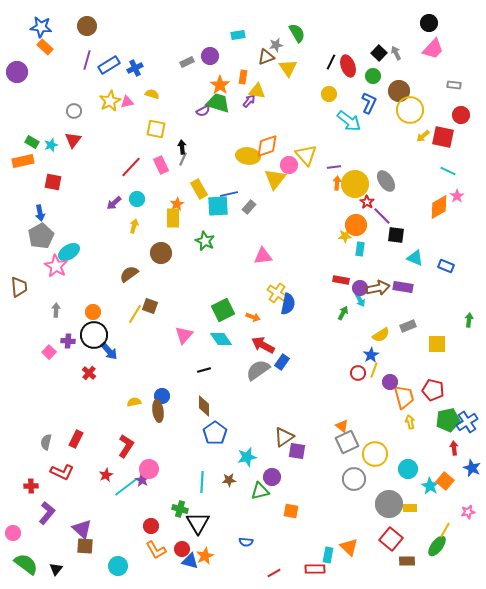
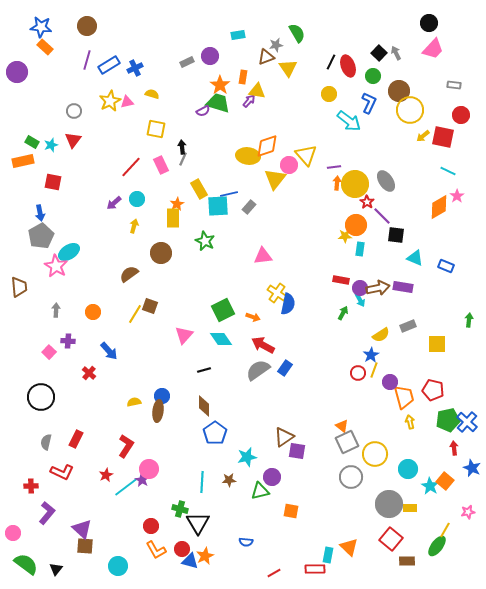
black circle at (94, 335): moved 53 px left, 62 px down
blue rectangle at (282, 362): moved 3 px right, 6 px down
brown ellipse at (158, 411): rotated 15 degrees clockwise
blue cross at (467, 422): rotated 15 degrees counterclockwise
gray circle at (354, 479): moved 3 px left, 2 px up
